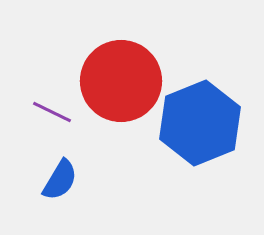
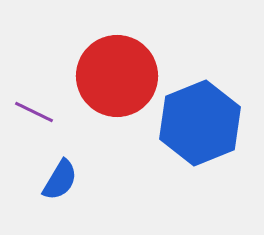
red circle: moved 4 px left, 5 px up
purple line: moved 18 px left
